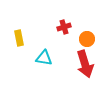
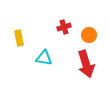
orange circle: moved 2 px right, 4 px up
red arrow: moved 1 px right
